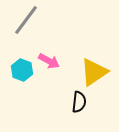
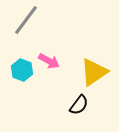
black semicircle: moved 3 px down; rotated 30 degrees clockwise
